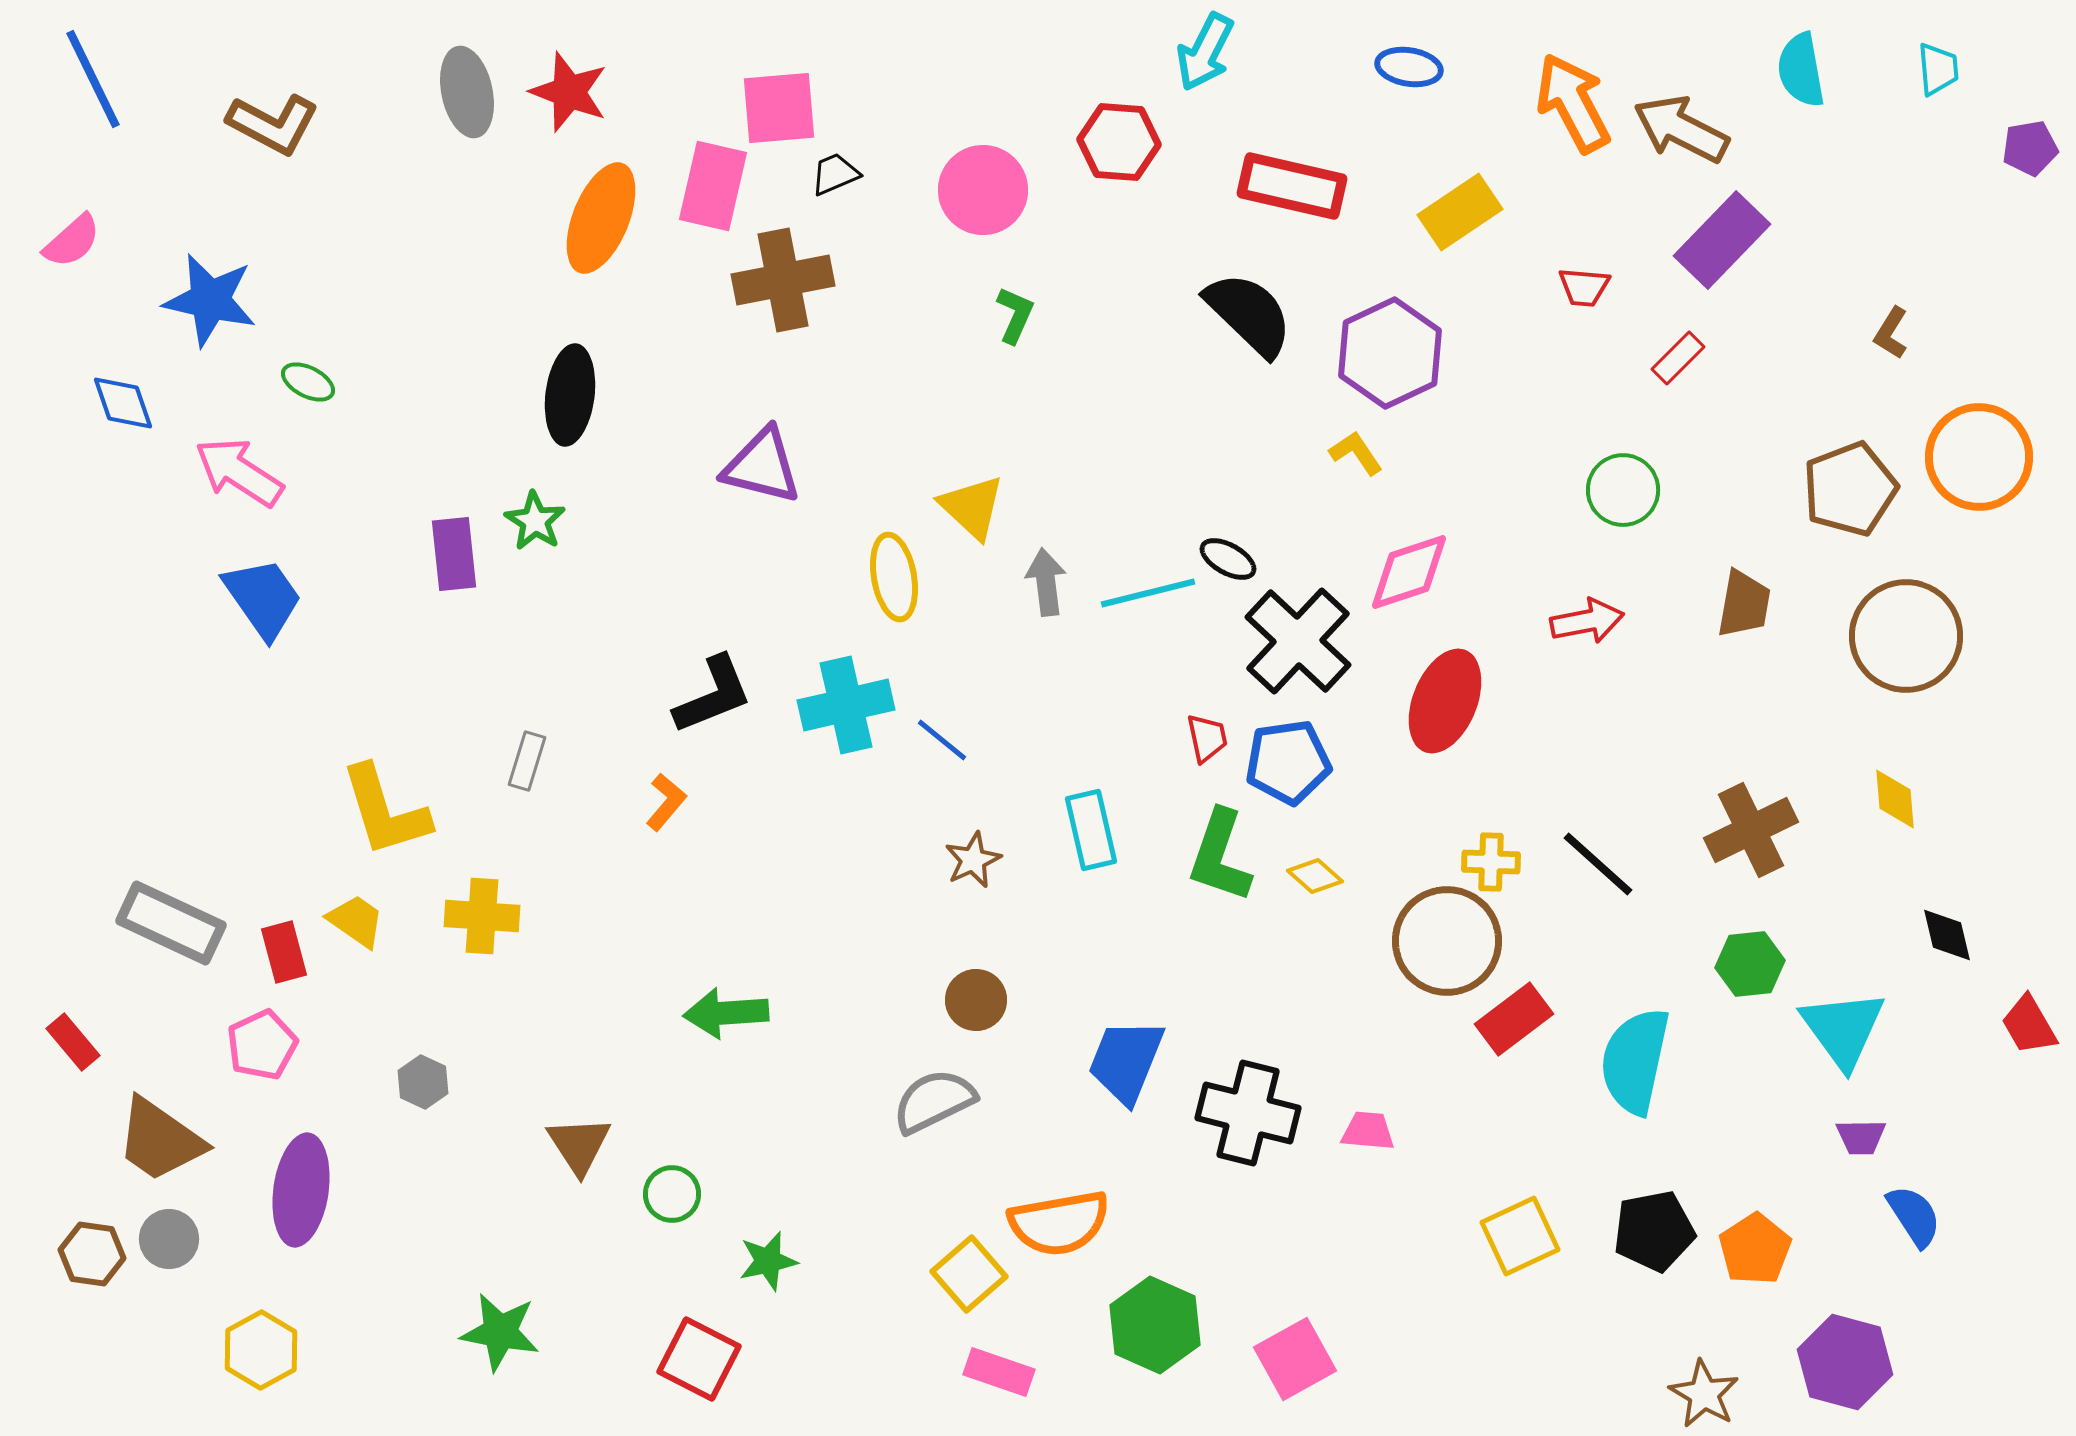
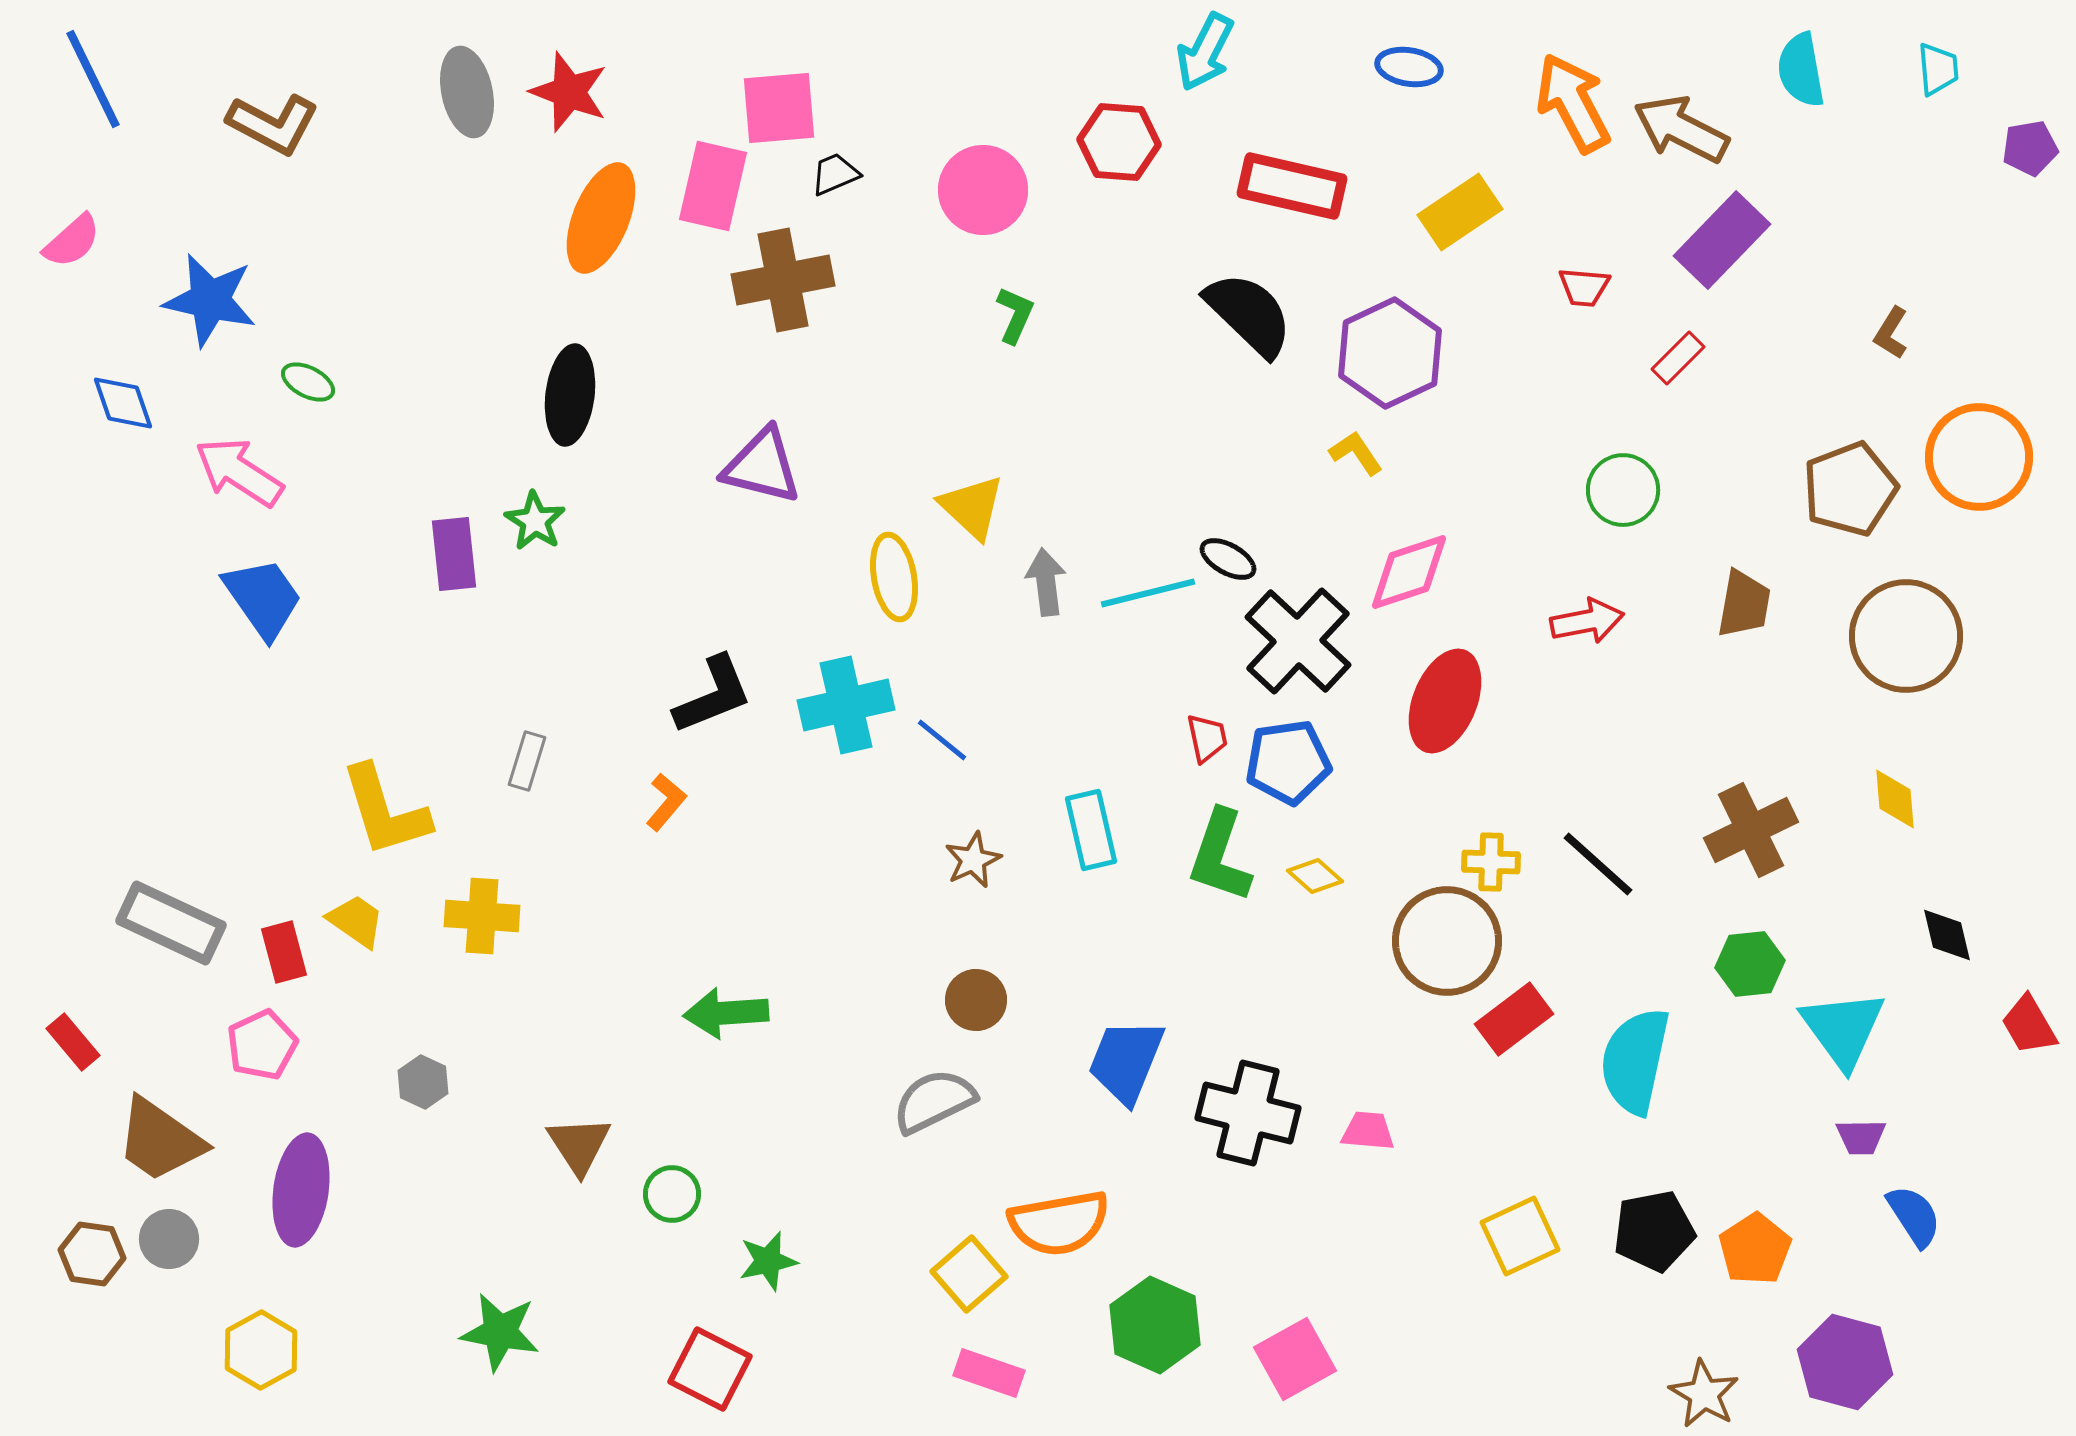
red square at (699, 1359): moved 11 px right, 10 px down
pink rectangle at (999, 1372): moved 10 px left, 1 px down
